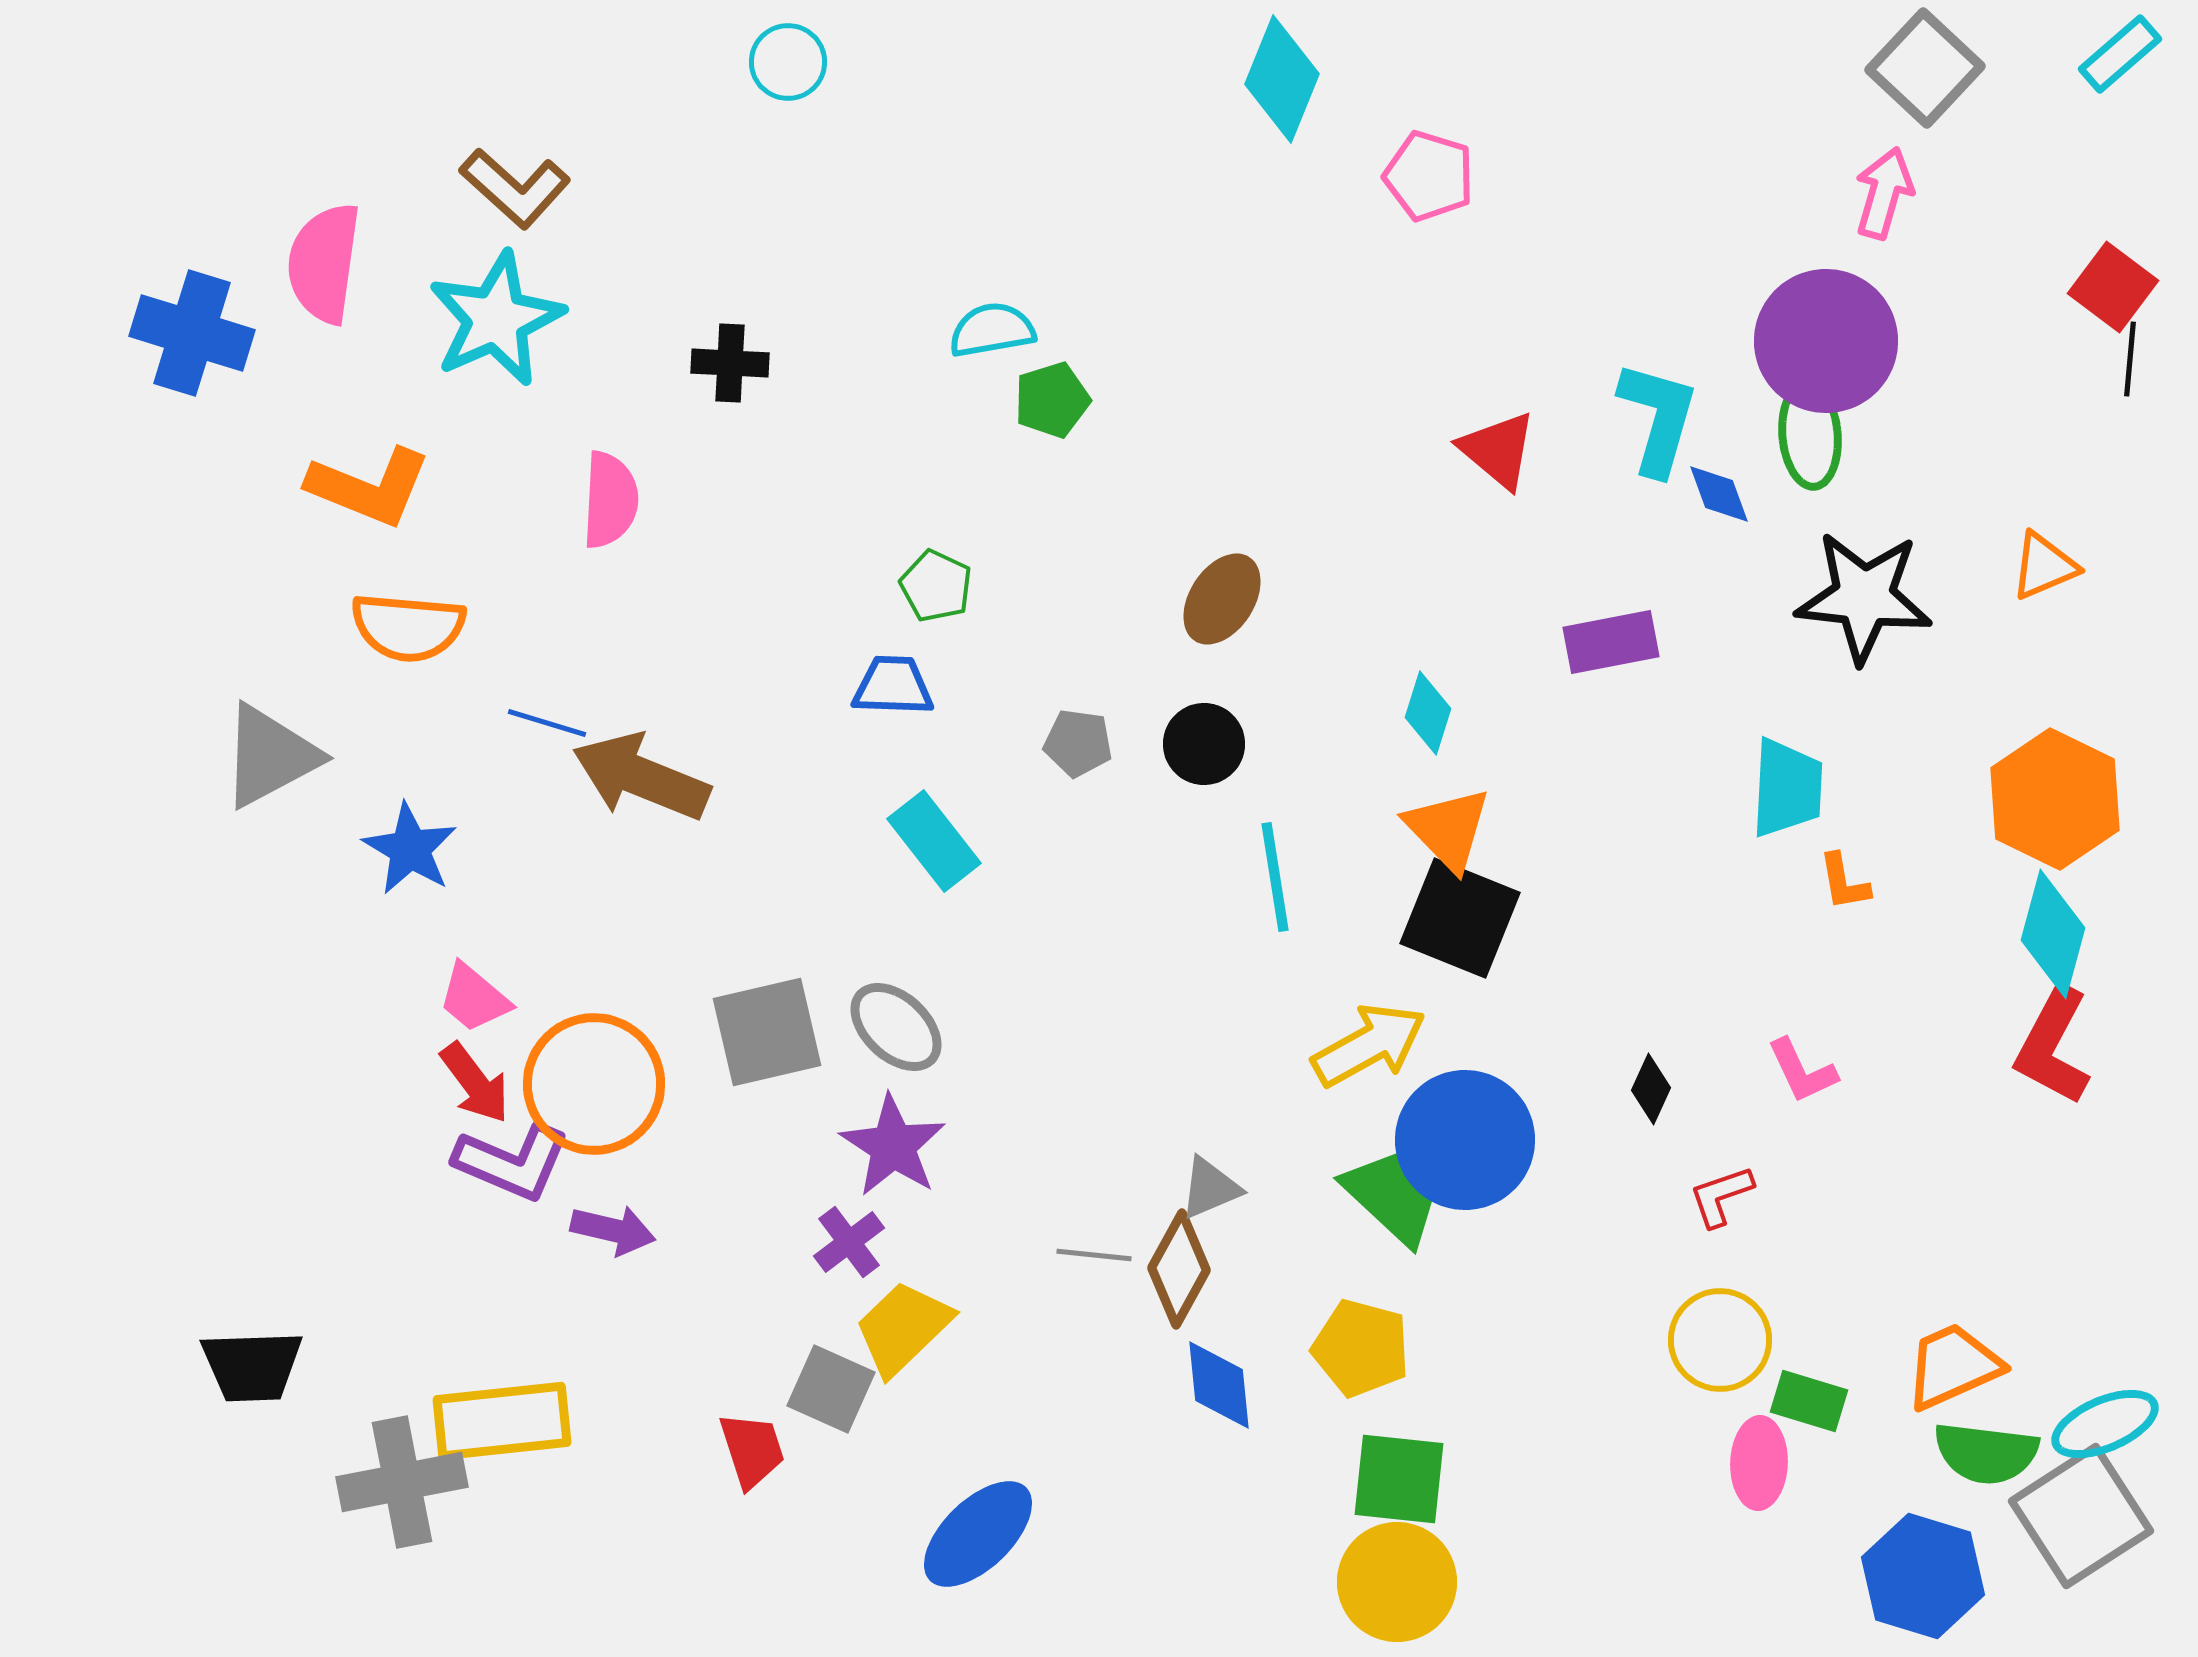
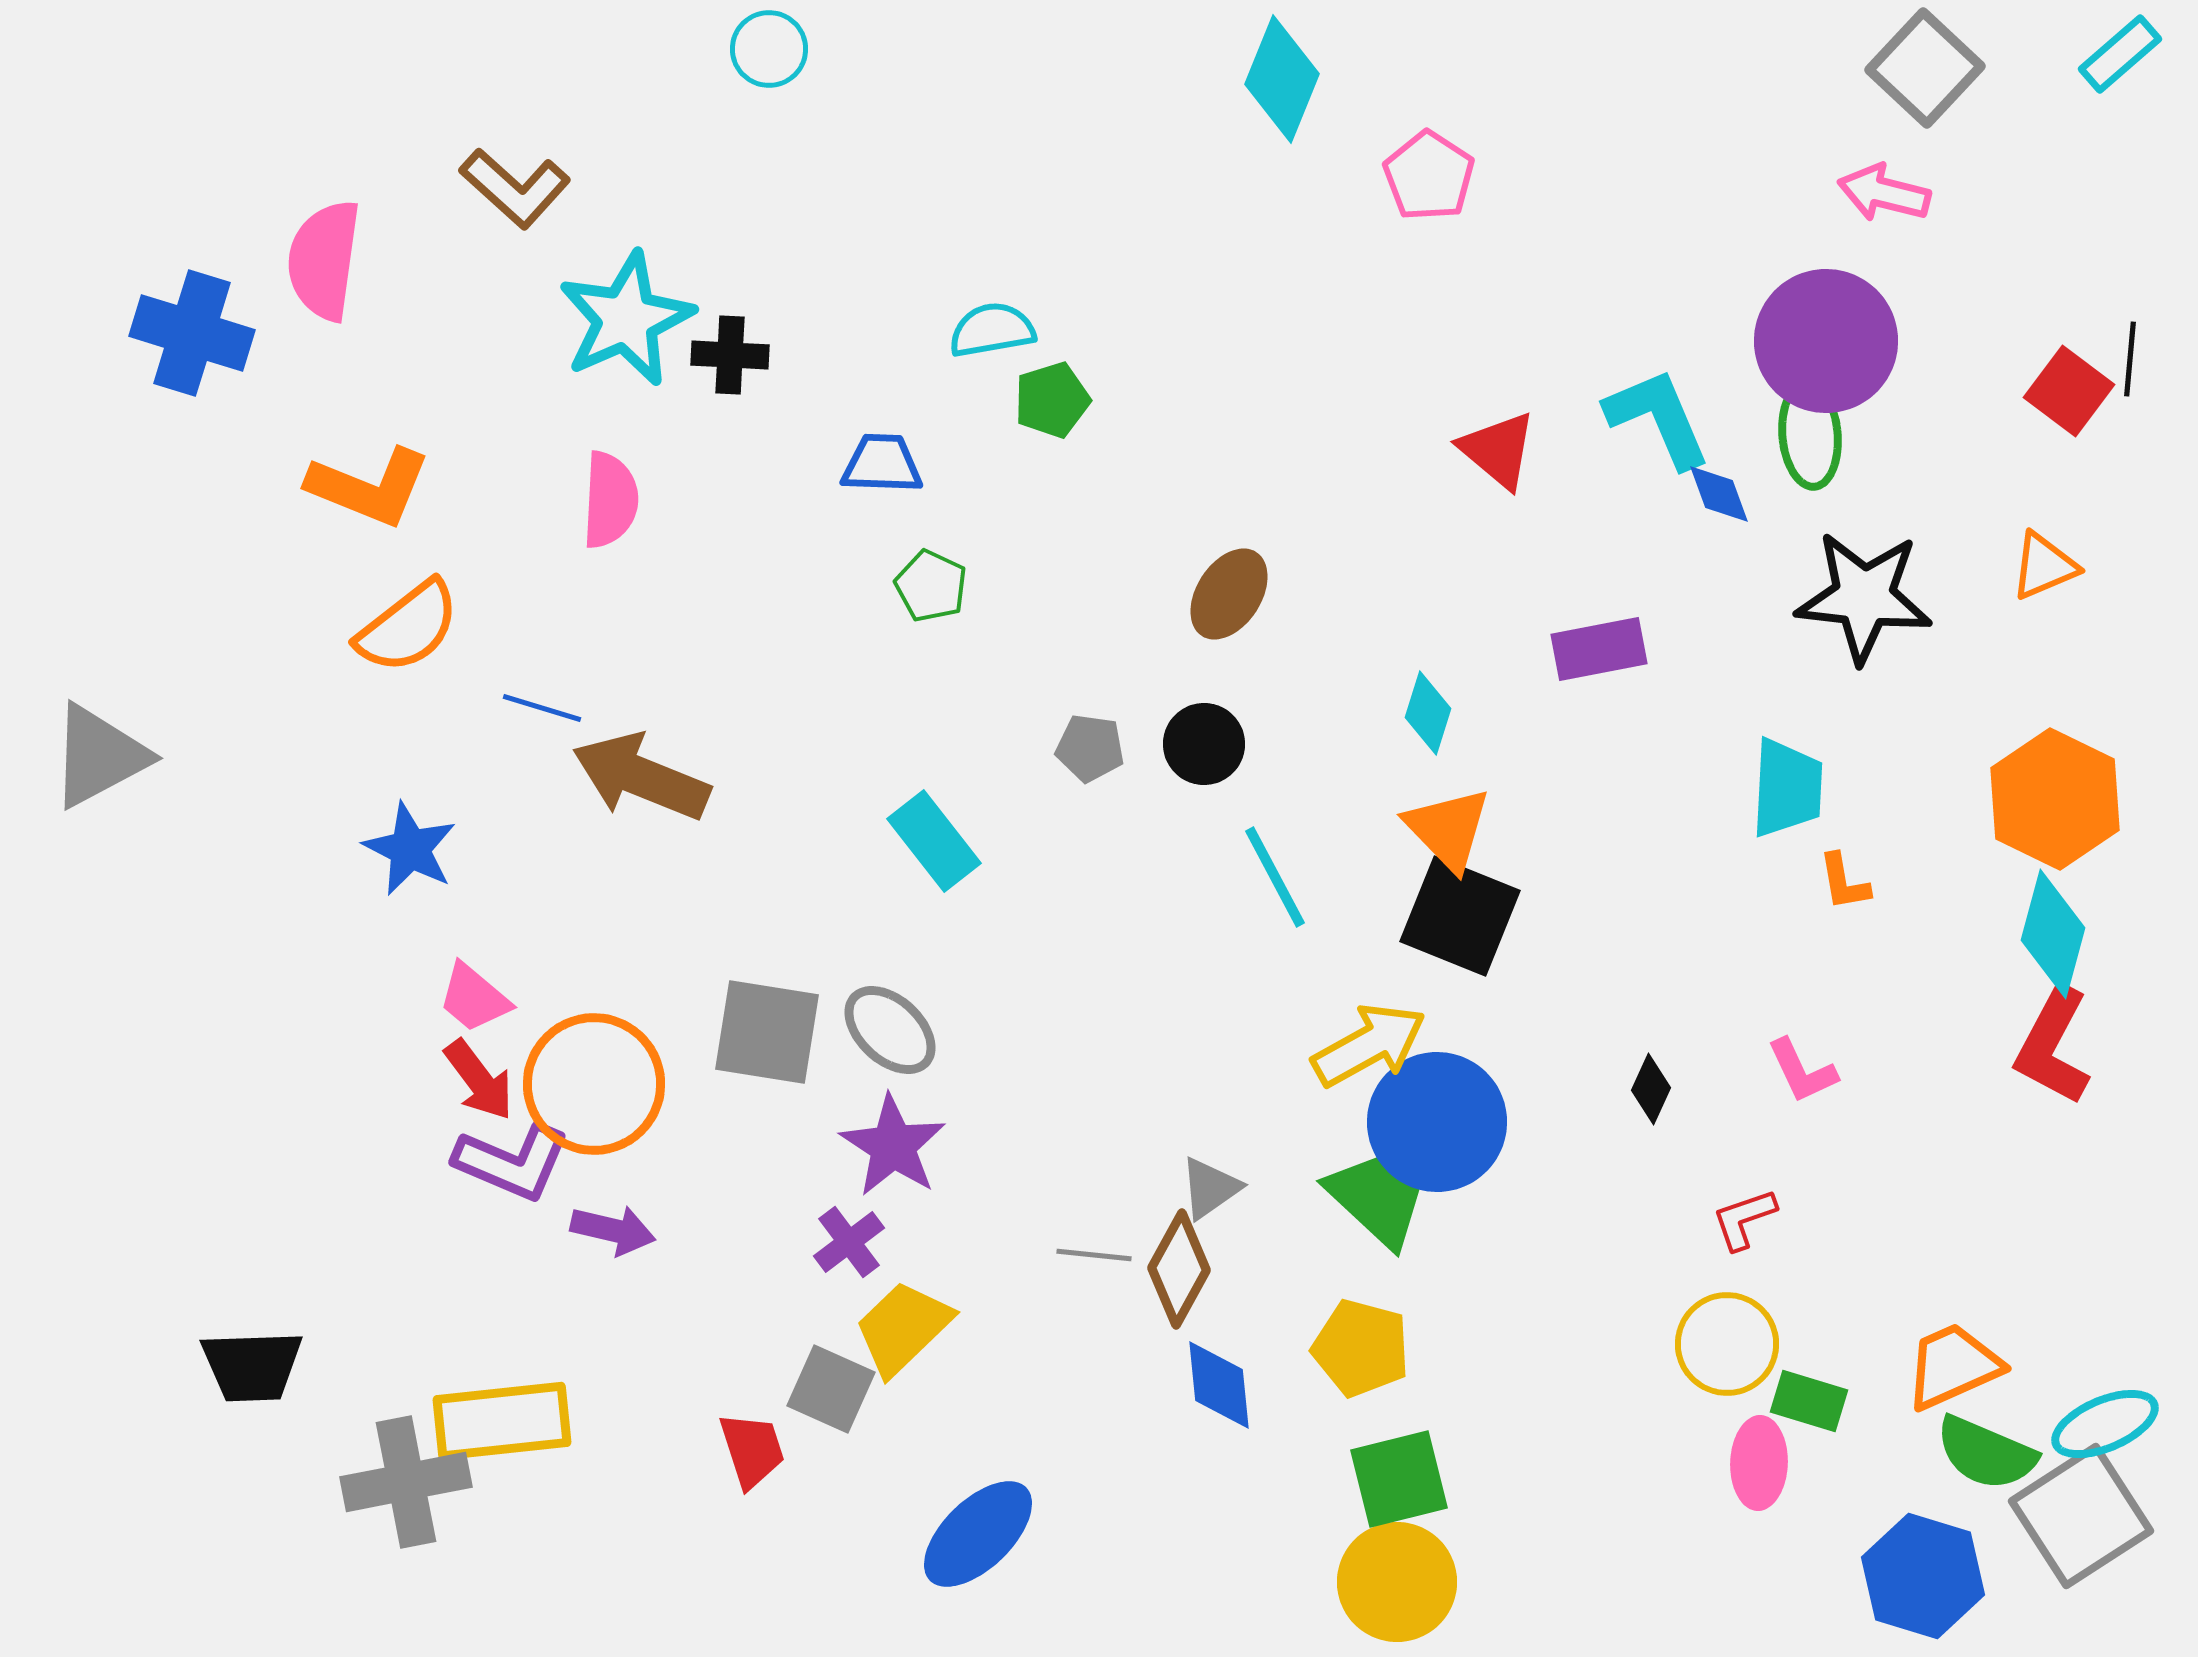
cyan circle at (788, 62): moved 19 px left, 13 px up
pink pentagon at (1429, 176): rotated 16 degrees clockwise
pink arrow at (1884, 193): rotated 92 degrees counterclockwise
pink semicircle at (324, 263): moved 3 px up
red square at (2113, 287): moved 44 px left, 104 px down
cyan star at (496, 319): moved 130 px right
black cross at (730, 363): moved 8 px up
cyan L-shape at (1658, 418): rotated 39 degrees counterclockwise
green pentagon at (936, 586): moved 5 px left
brown ellipse at (1222, 599): moved 7 px right, 5 px up
orange semicircle at (408, 627): rotated 43 degrees counterclockwise
purple rectangle at (1611, 642): moved 12 px left, 7 px down
blue trapezoid at (893, 686): moved 11 px left, 222 px up
blue line at (547, 723): moved 5 px left, 15 px up
gray pentagon at (1078, 743): moved 12 px right, 5 px down
gray triangle at (270, 756): moved 171 px left
blue star at (410, 849): rotated 4 degrees counterclockwise
cyan line at (1275, 877): rotated 19 degrees counterclockwise
black square at (1460, 918): moved 2 px up
gray ellipse at (896, 1027): moved 6 px left, 3 px down
gray square at (767, 1032): rotated 22 degrees clockwise
red arrow at (475, 1083): moved 4 px right, 3 px up
blue circle at (1465, 1140): moved 28 px left, 18 px up
gray triangle at (1210, 1188): rotated 12 degrees counterclockwise
green trapezoid at (1394, 1195): moved 17 px left, 3 px down
red L-shape at (1721, 1196): moved 23 px right, 23 px down
yellow circle at (1720, 1340): moved 7 px right, 4 px down
green semicircle at (1986, 1453): rotated 16 degrees clockwise
green square at (1399, 1479): rotated 20 degrees counterclockwise
gray cross at (402, 1482): moved 4 px right
